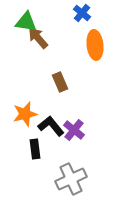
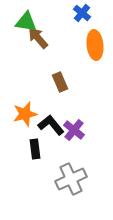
black L-shape: moved 1 px up
